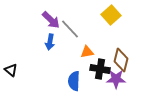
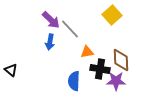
yellow square: moved 1 px right
brown diamond: rotated 15 degrees counterclockwise
purple star: moved 2 px down
